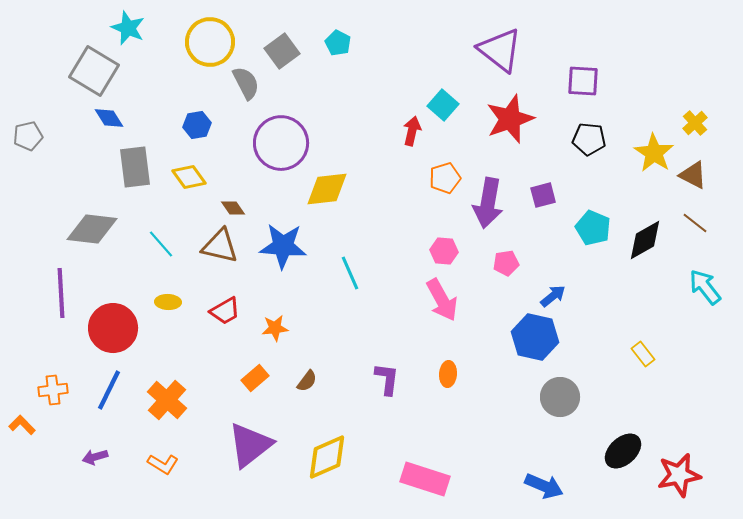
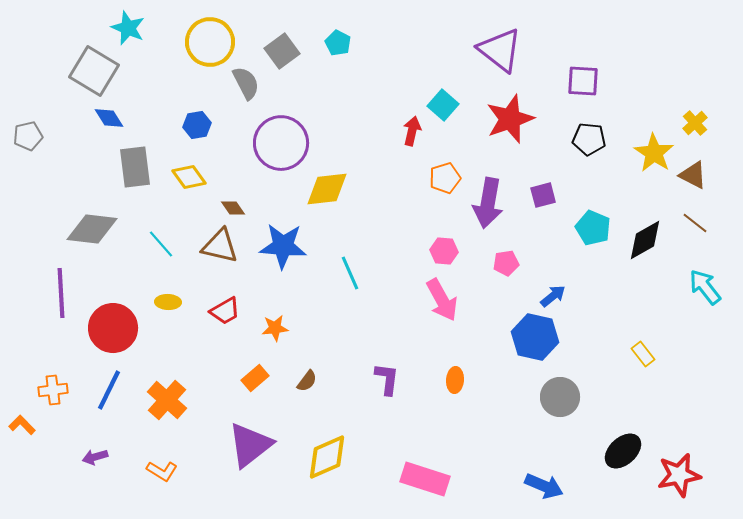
orange ellipse at (448, 374): moved 7 px right, 6 px down
orange L-shape at (163, 464): moved 1 px left, 7 px down
